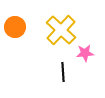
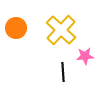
orange circle: moved 1 px right, 1 px down
pink star: moved 3 px down
